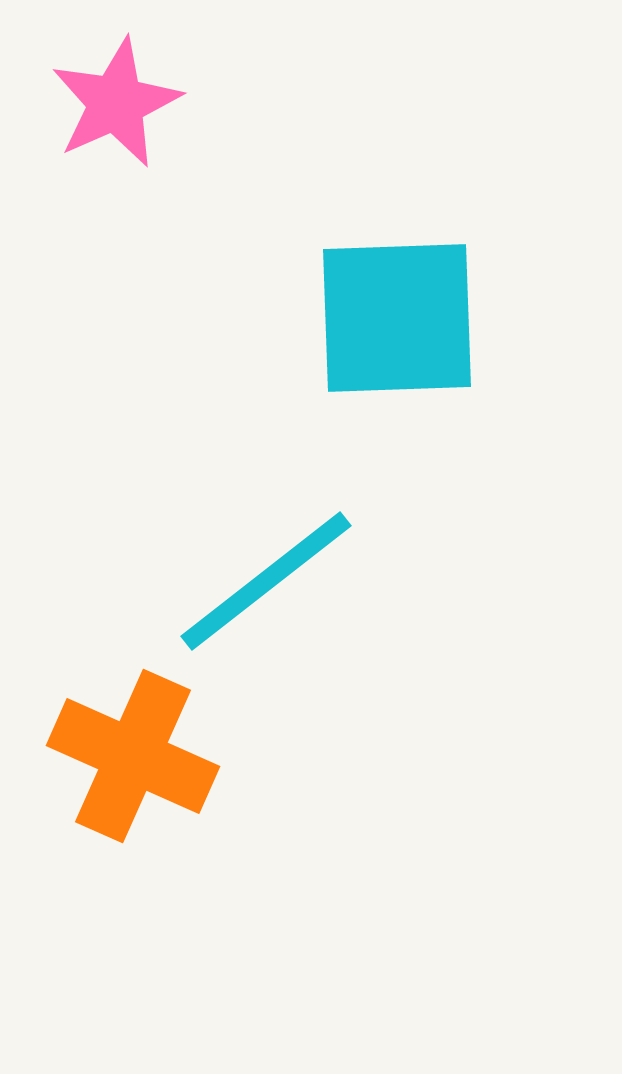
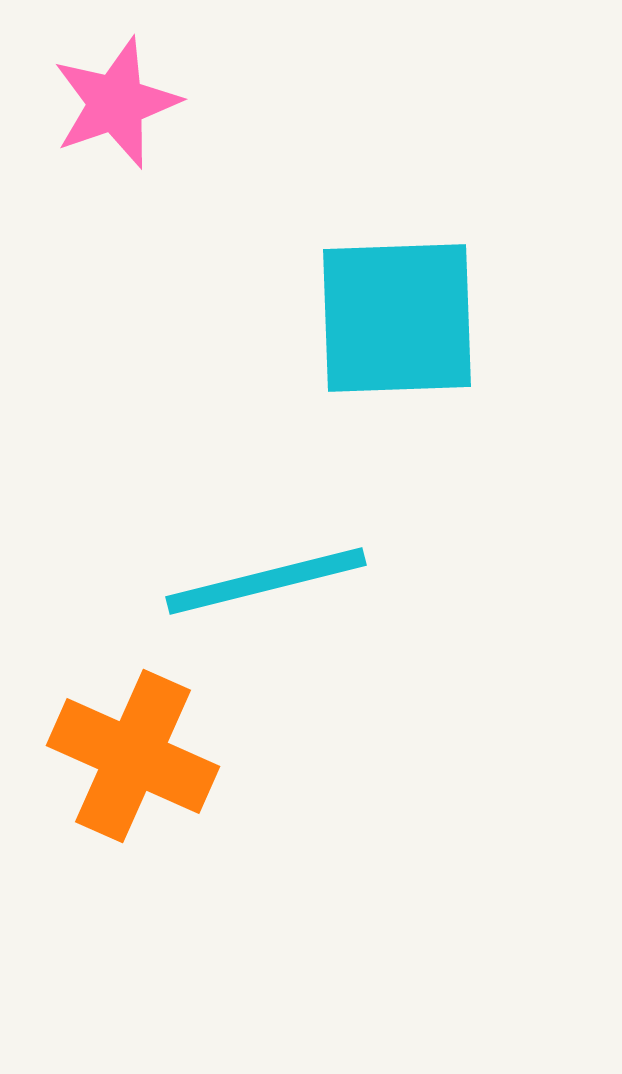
pink star: rotated 5 degrees clockwise
cyan line: rotated 24 degrees clockwise
